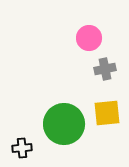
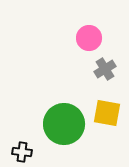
gray cross: rotated 20 degrees counterclockwise
yellow square: rotated 16 degrees clockwise
black cross: moved 4 px down; rotated 12 degrees clockwise
